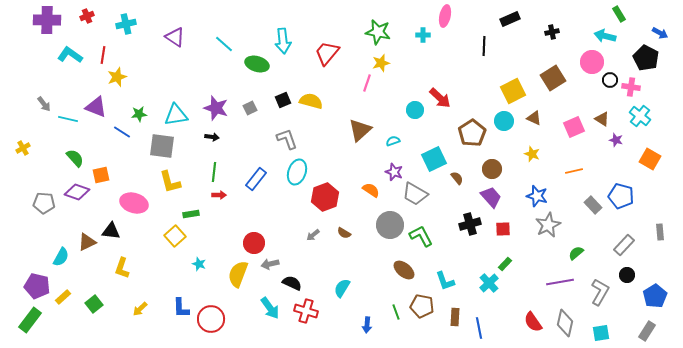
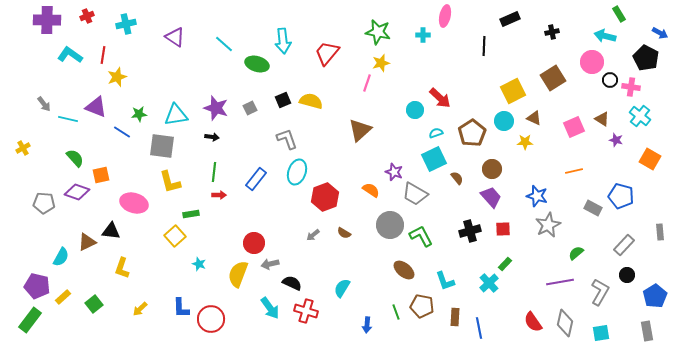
cyan semicircle at (393, 141): moved 43 px right, 8 px up
yellow star at (532, 154): moved 7 px left, 12 px up; rotated 21 degrees counterclockwise
gray rectangle at (593, 205): moved 3 px down; rotated 18 degrees counterclockwise
black cross at (470, 224): moved 7 px down
gray rectangle at (647, 331): rotated 42 degrees counterclockwise
